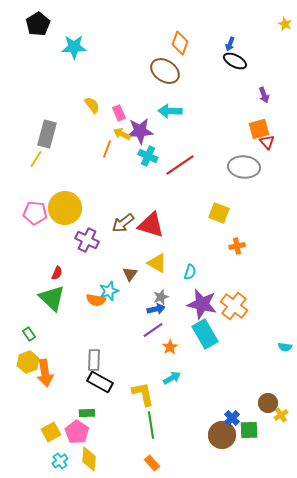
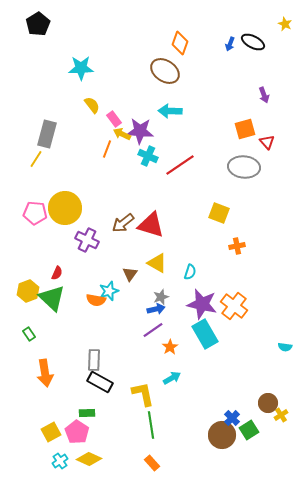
cyan star at (74, 47): moved 7 px right, 21 px down
black ellipse at (235, 61): moved 18 px right, 19 px up
pink rectangle at (119, 113): moved 5 px left, 6 px down; rotated 14 degrees counterclockwise
orange square at (259, 129): moved 14 px left
purple star at (140, 131): rotated 8 degrees clockwise
yellow hexagon at (28, 362): moved 71 px up
green square at (249, 430): rotated 30 degrees counterclockwise
yellow diamond at (89, 459): rotated 70 degrees counterclockwise
